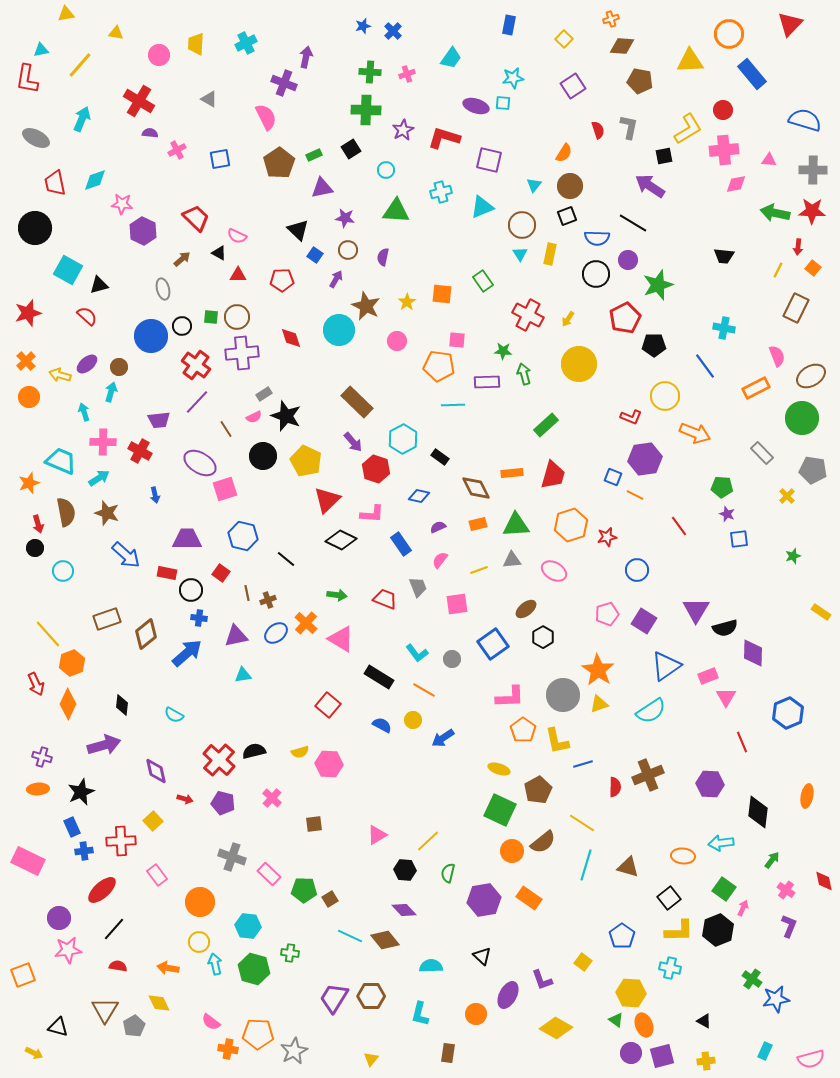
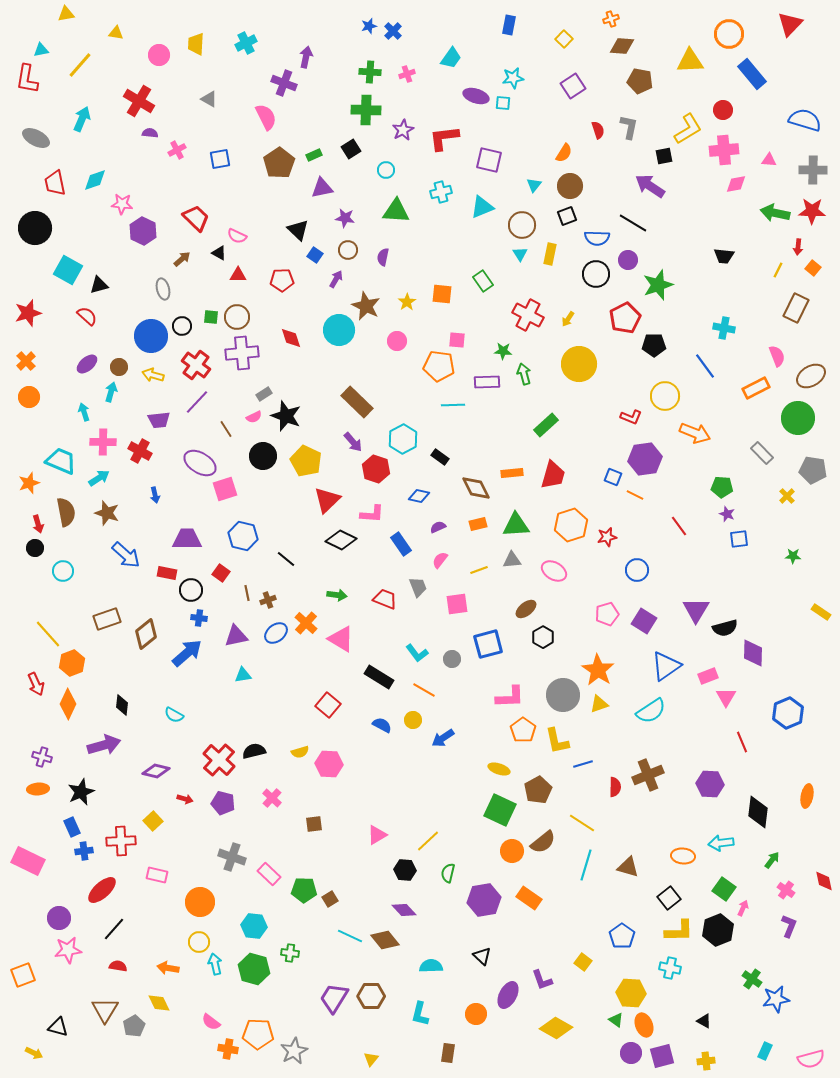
blue star at (363, 26): moved 6 px right
purple ellipse at (476, 106): moved 10 px up
red L-shape at (444, 138): rotated 24 degrees counterclockwise
yellow arrow at (60, 375): moved 93 px right
green circle at (802, 418): moved 4 px left
green star at (793, 556): rotated 21 degrees clockwise
blue square at (493, 644): moved 5 px left; rotated 20 degrees clockwise
purple diamond at (156, 771): rotated 64 degrees counterclockwise
pink rectangle at (157, 875): rotated 40 degrees counterclockwise
cyan hexagon at (248, 926): moved 6 px right
